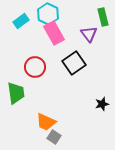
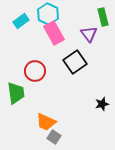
black square: moved 1 px right, 1 px up
red circle: moved 4 px down
